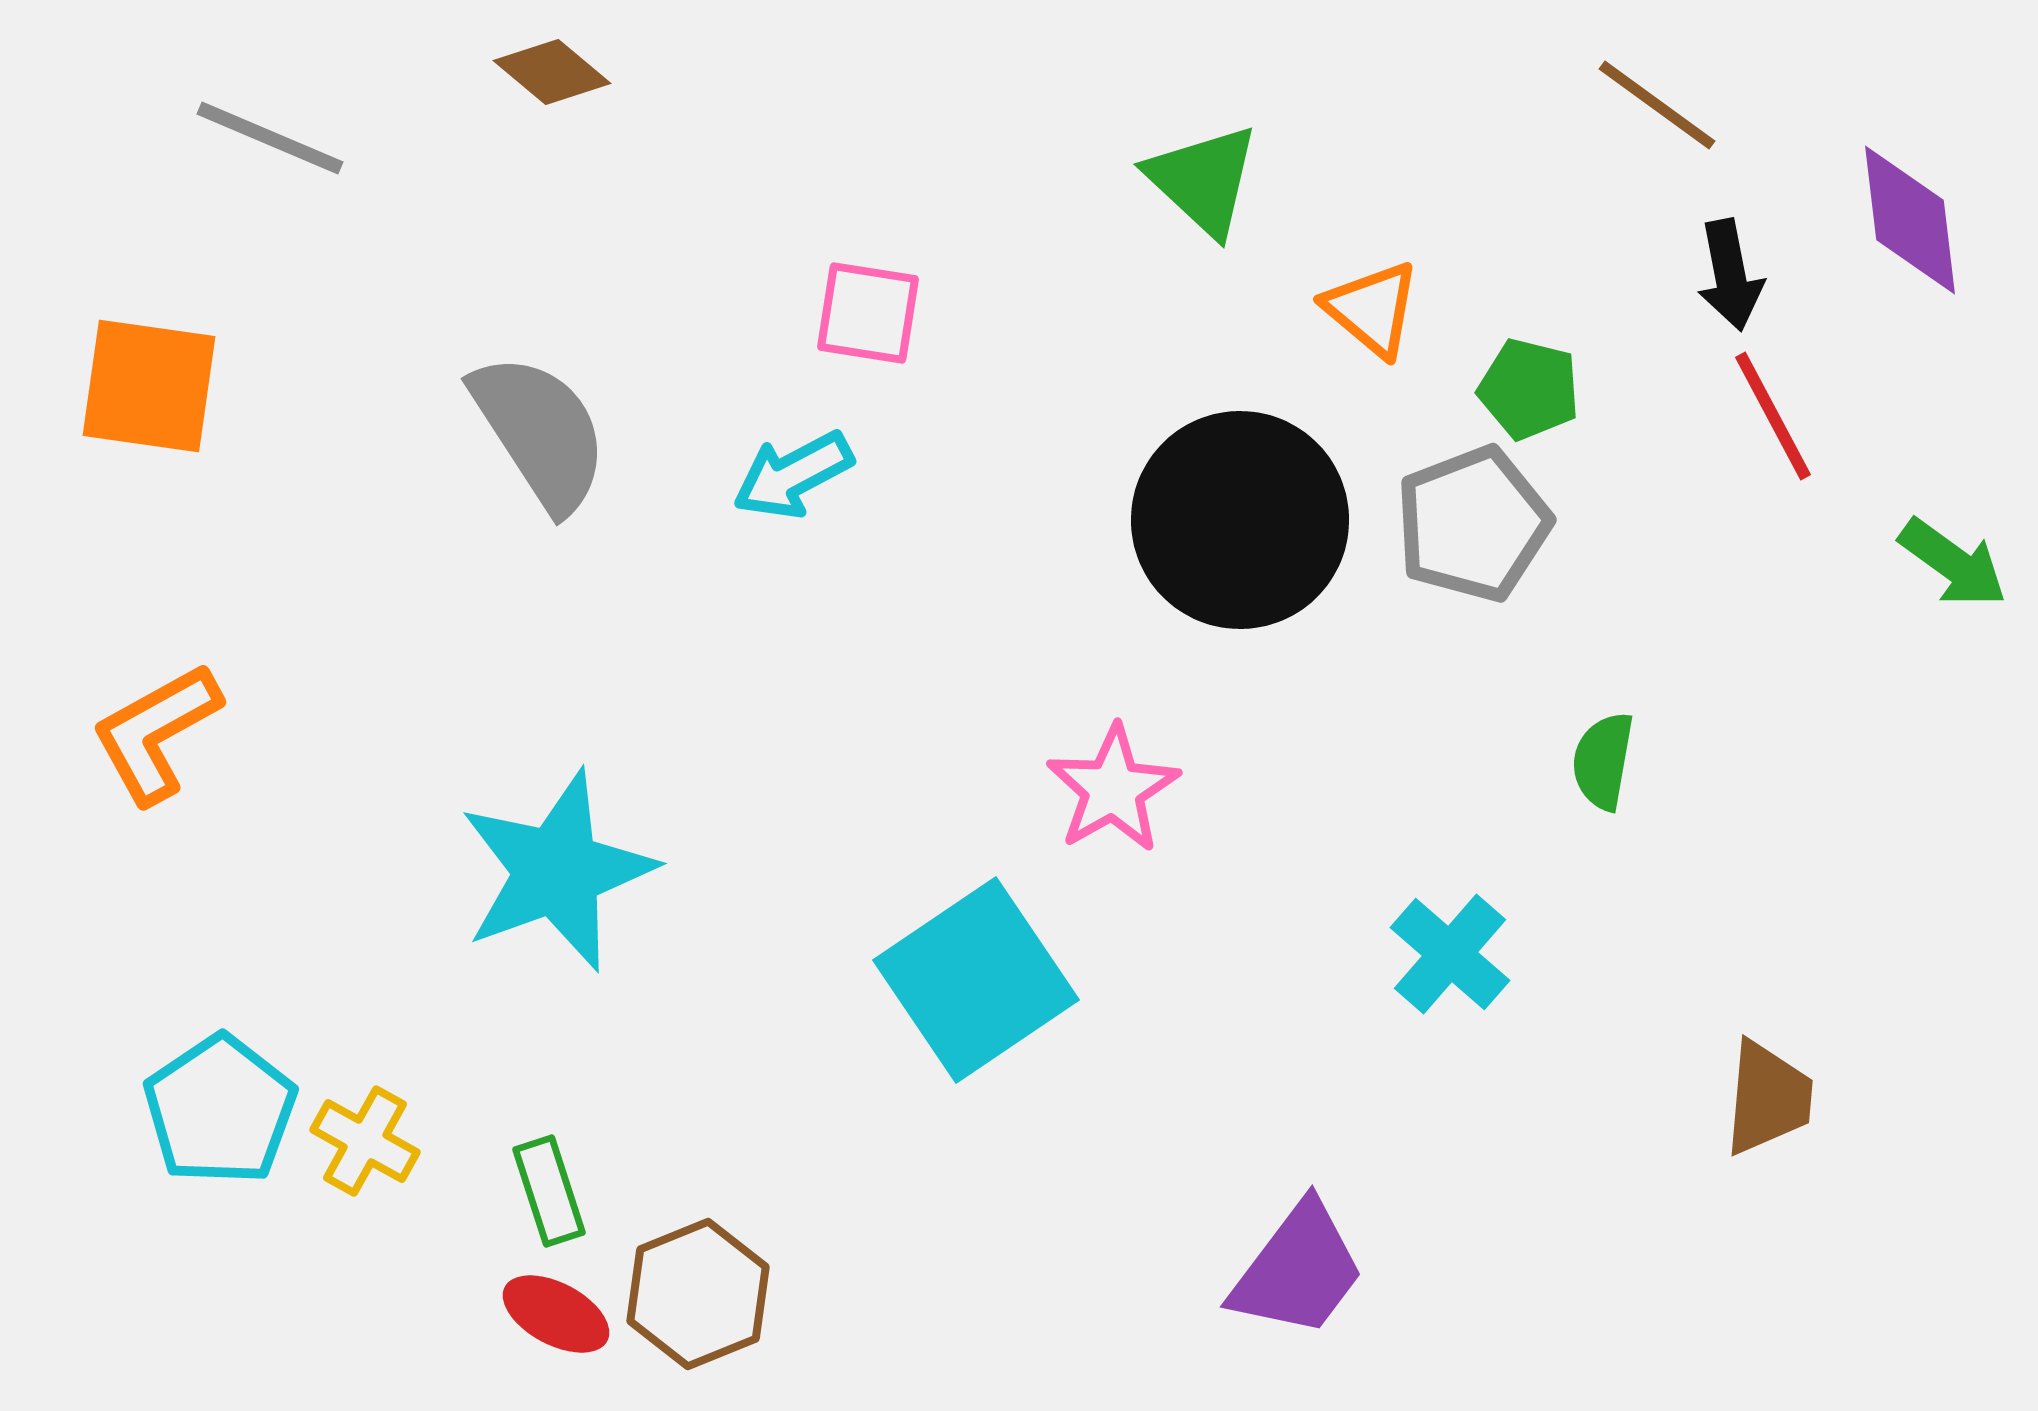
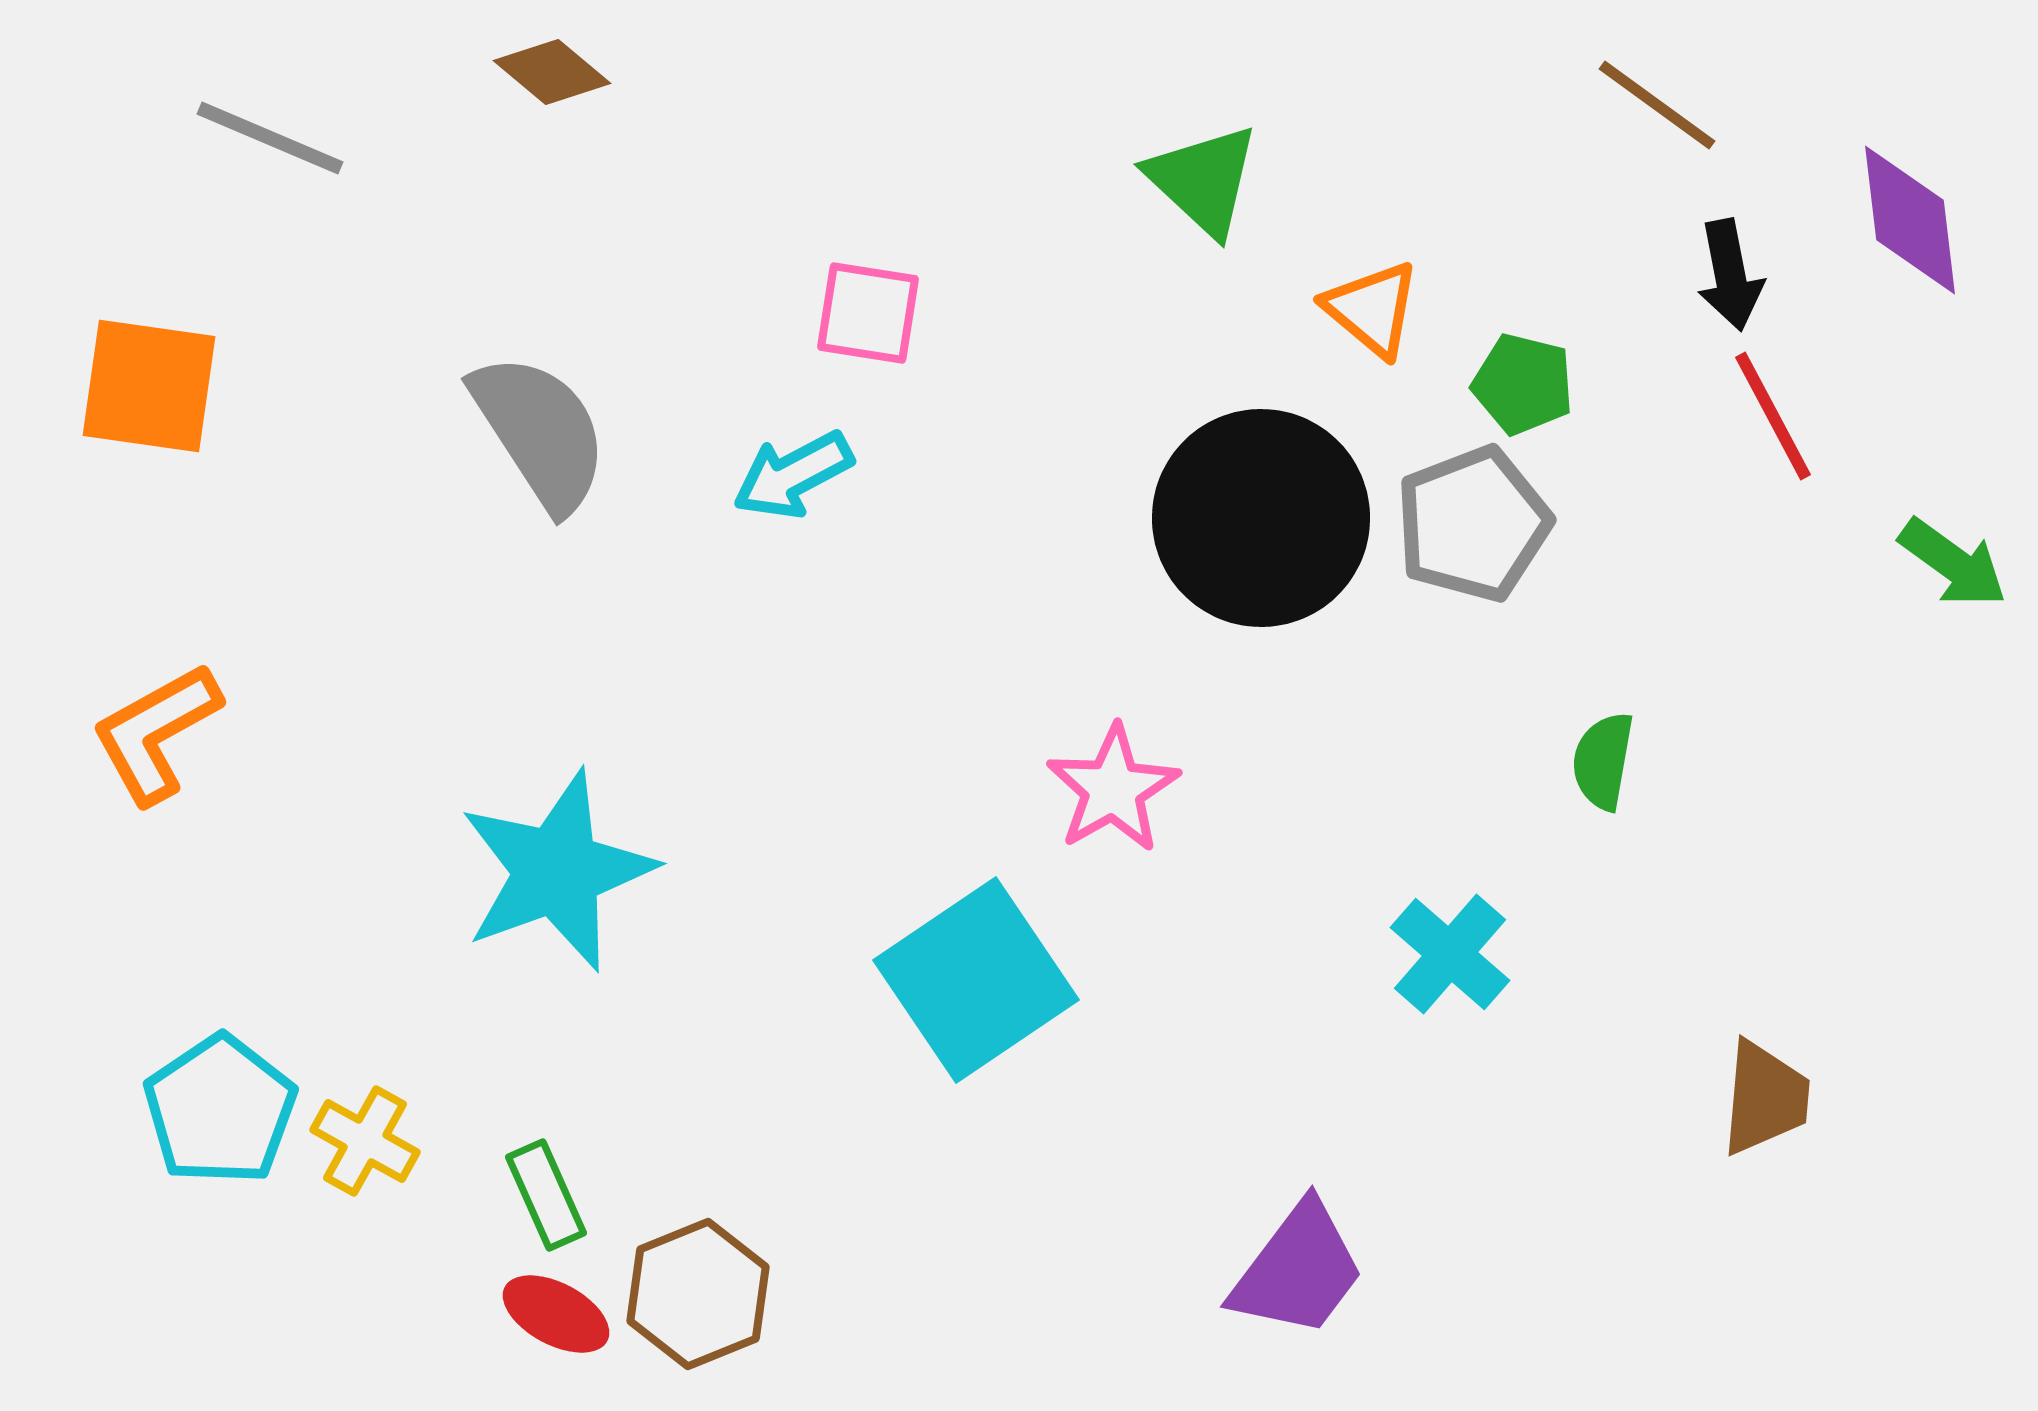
green pentagon: moved 6 px left, 5 px up
black circle: moved 21 px right, 2 px up
brown trapezoid: moved 3 px left
green rectangle: moved 3 px left, 4 px down; rotated 6 degrees counterclockwise
